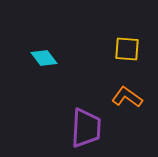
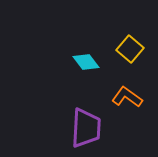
yellow square: moved 3 px right; rotated 36 degrees clockwise
cyan diamond: moved 42 px right, 4 px down
